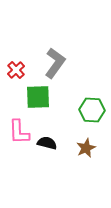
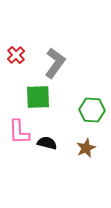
red cross: moved 15 px up
